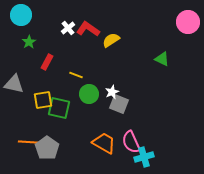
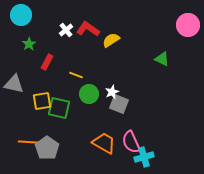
pink circle: moved 3 px down
white cross: moved 2 px left, 2 px down
green star: moved 2 px down
yellow square: moved 1 px left, 1 px down
